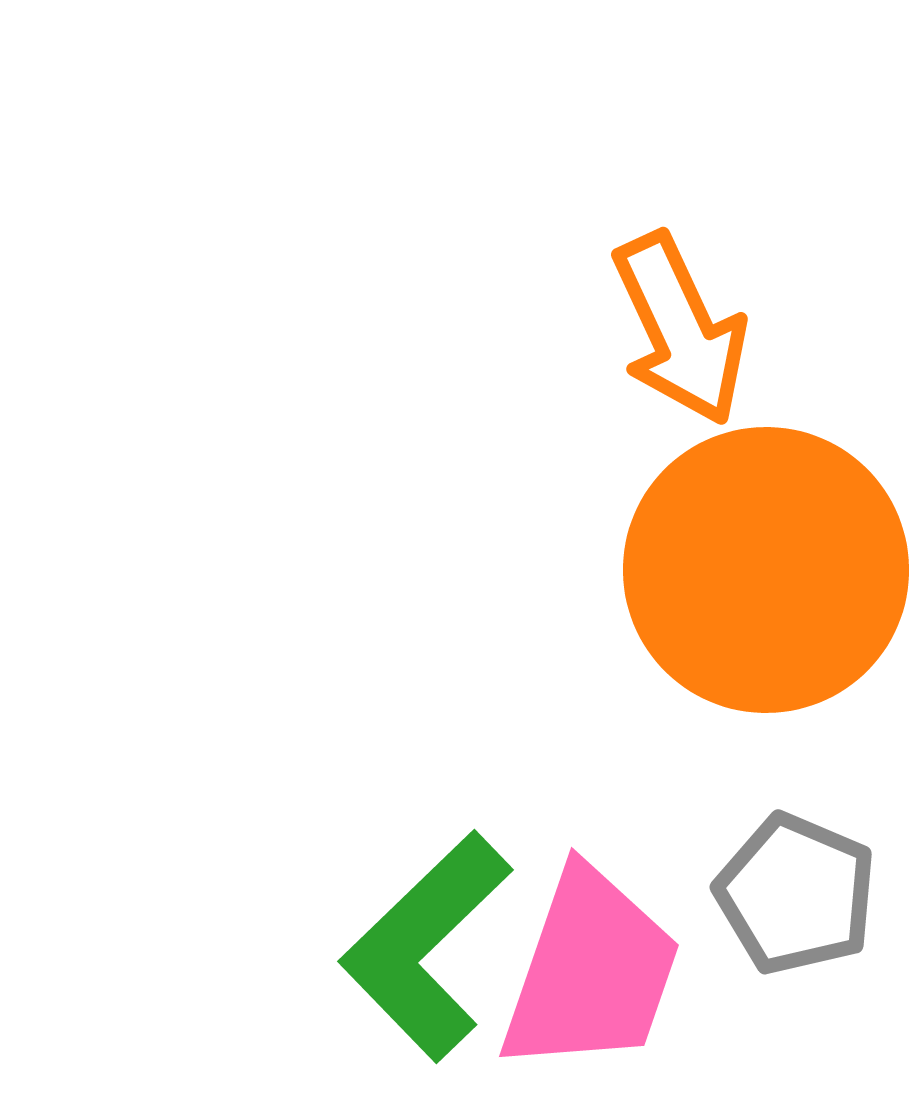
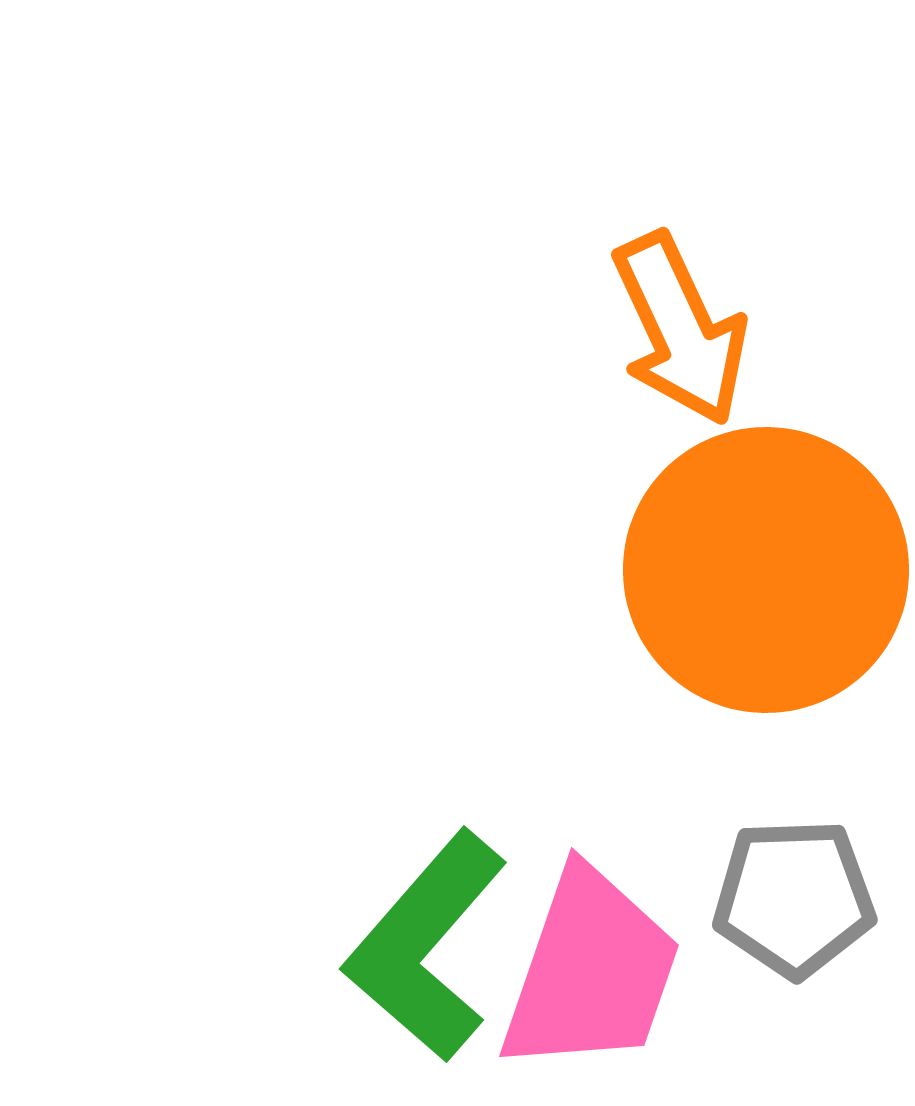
gray pentagon: moved 2 px left, 4 px down; rotated 25 degrees counterclockwise
green L-shape: rotated 5 degrees counterclockwise
